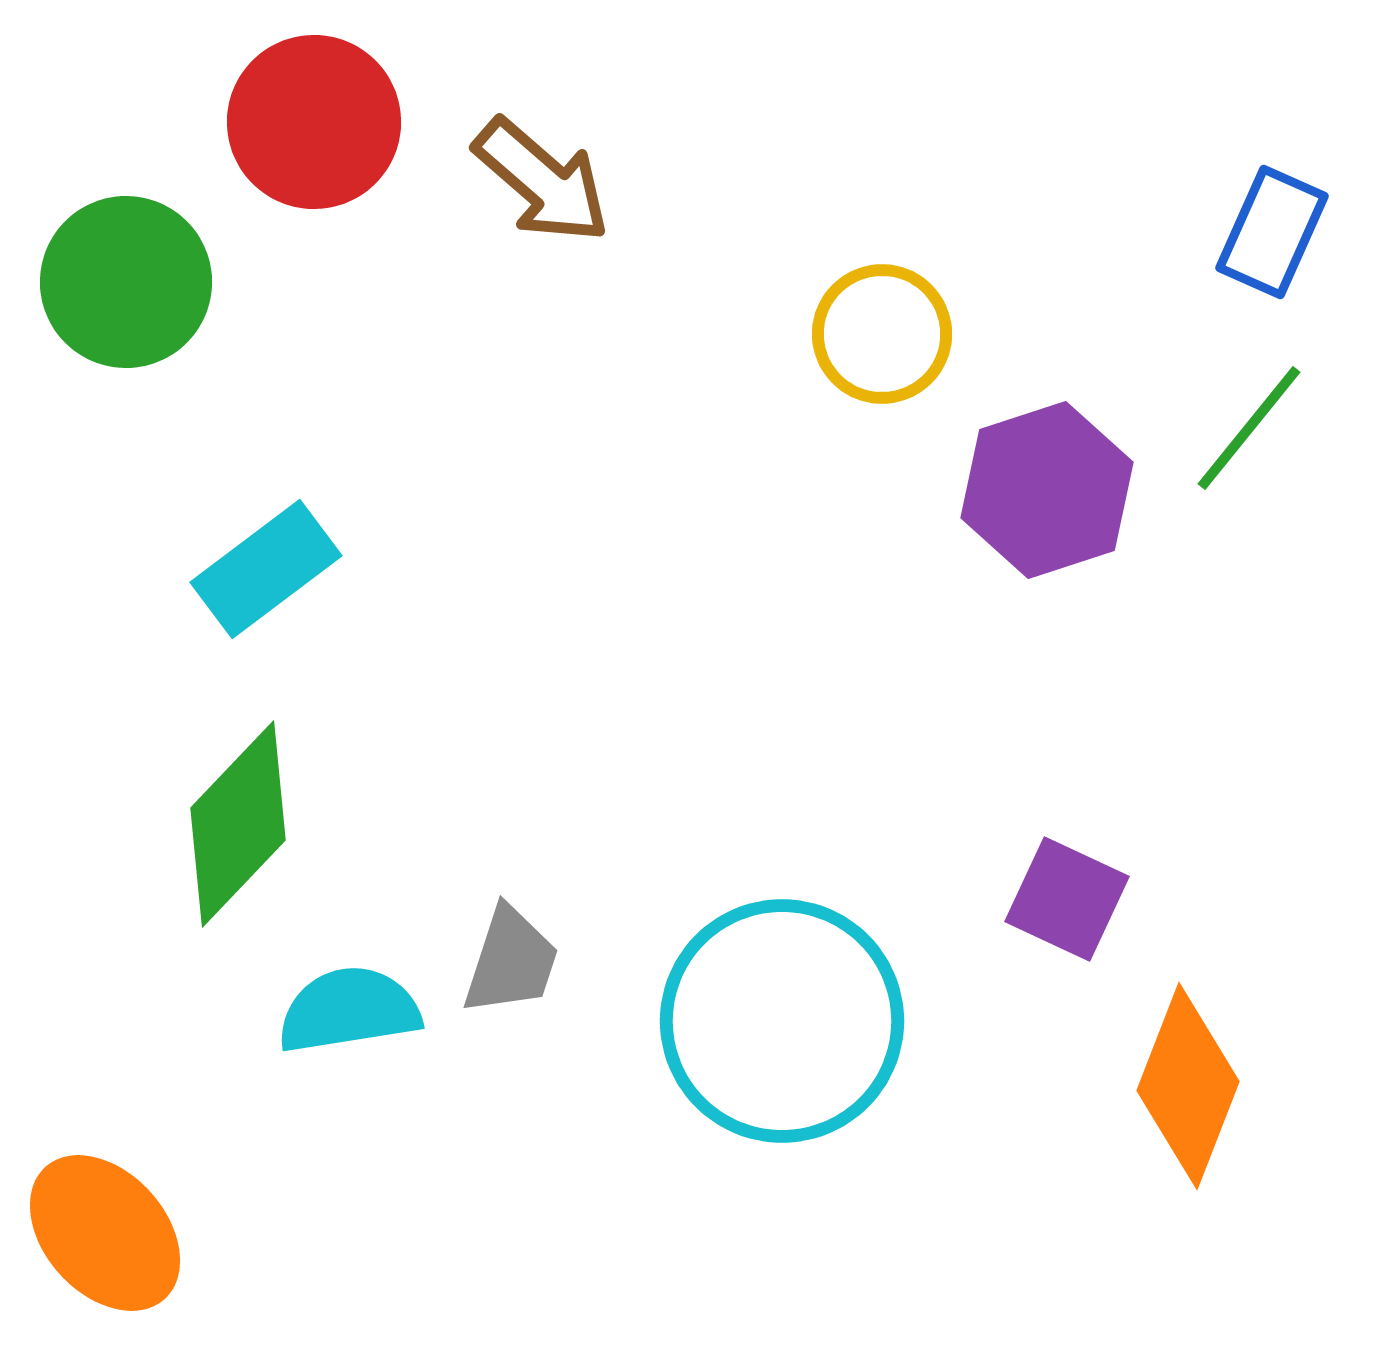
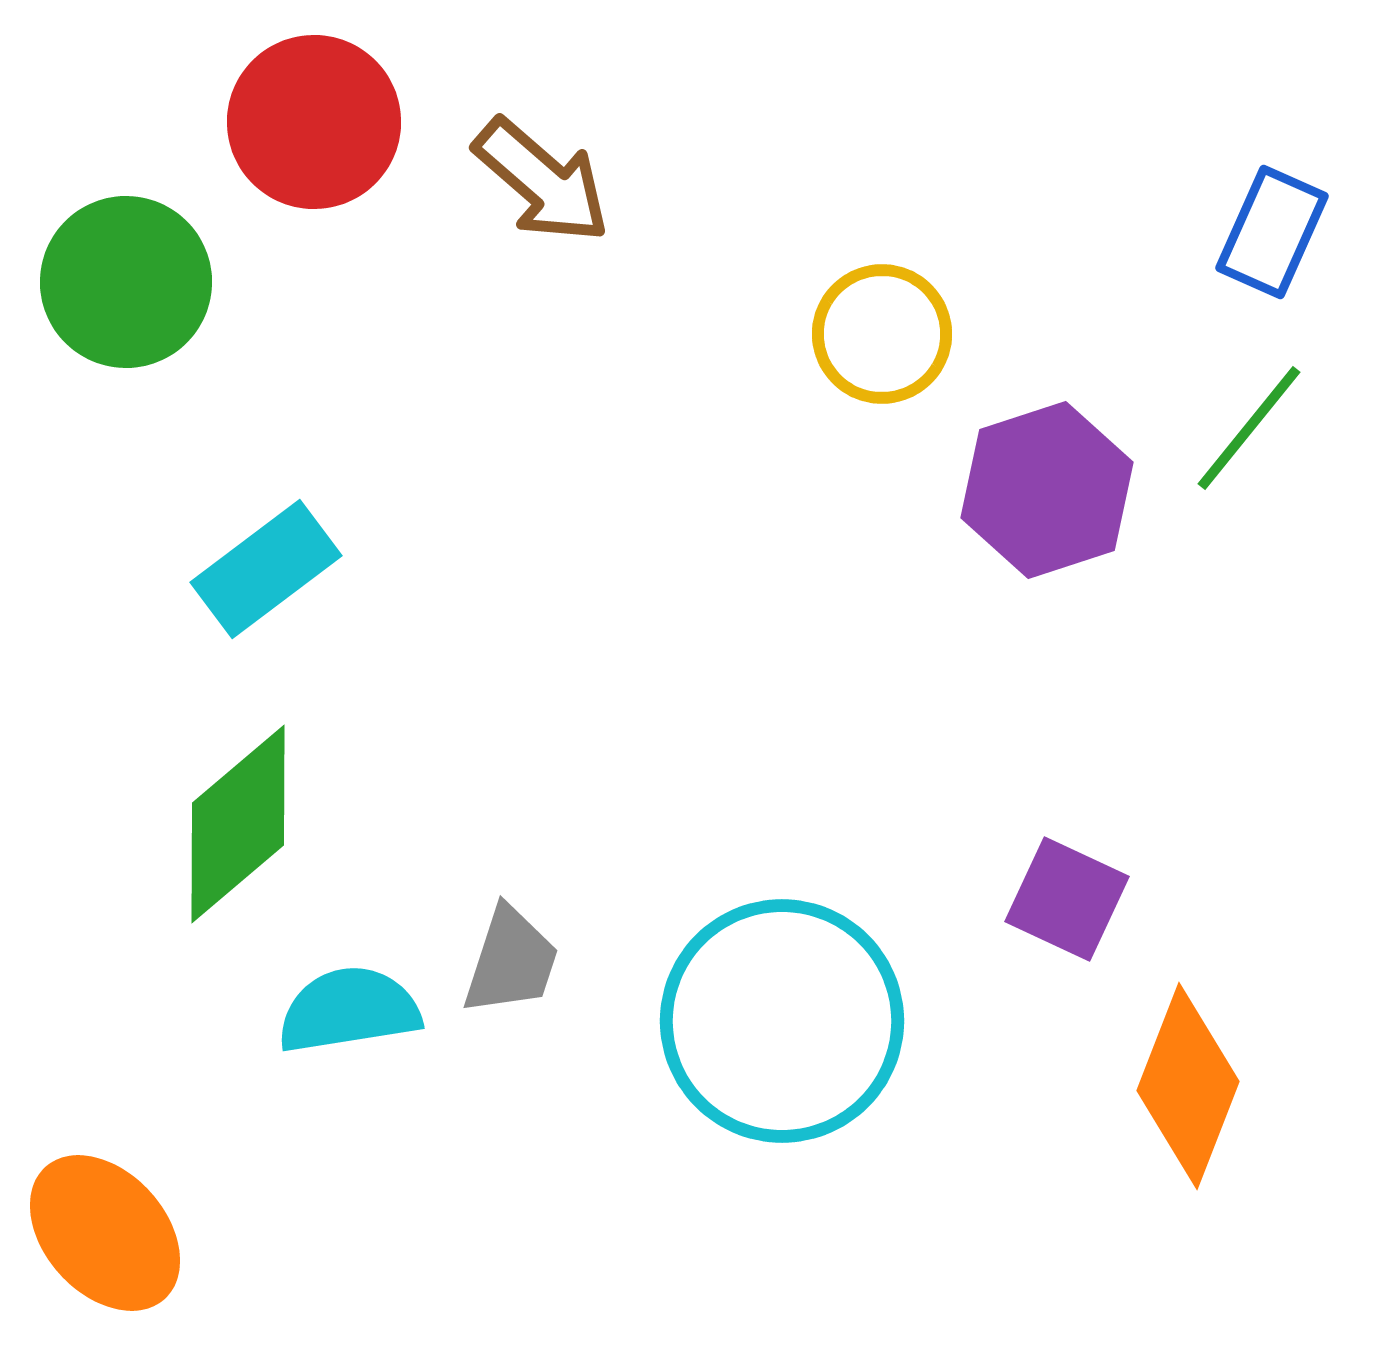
green diamond: rotated 6 degrees clockwise
